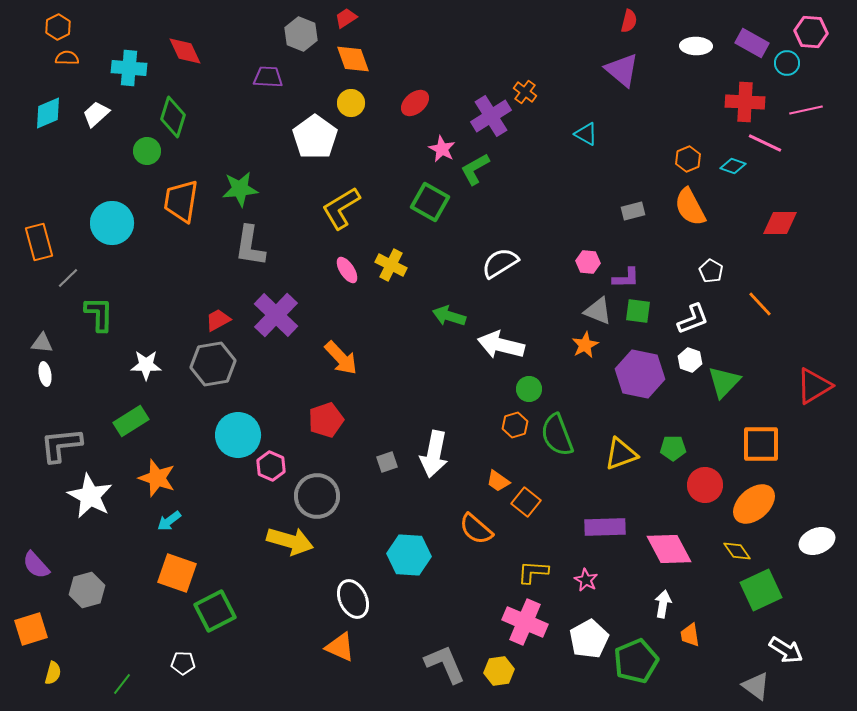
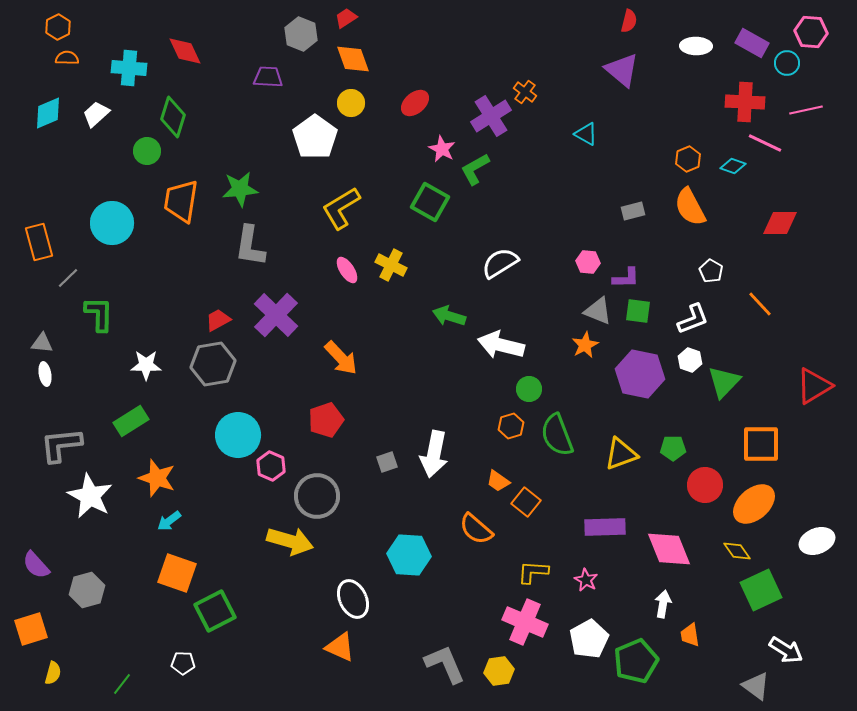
orange hexagon at (515, 425): moved 4 px left, 1 px down
pink diamond at (669, 549): rotated 6 degrees clockwise
